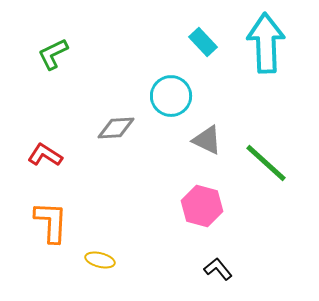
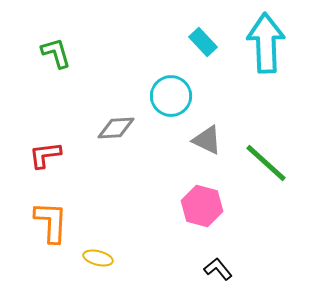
green L-shape: moved 3 px right, 1 px up; rotated 100 degrees clockwise
red L-shape: rotated 40 degrees counterclockwise
yellow ellipse: moved 2 px left, 2 px up
